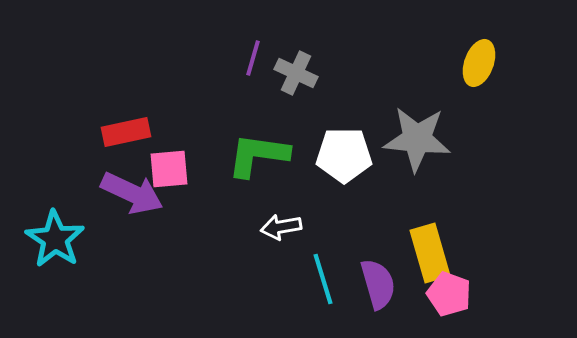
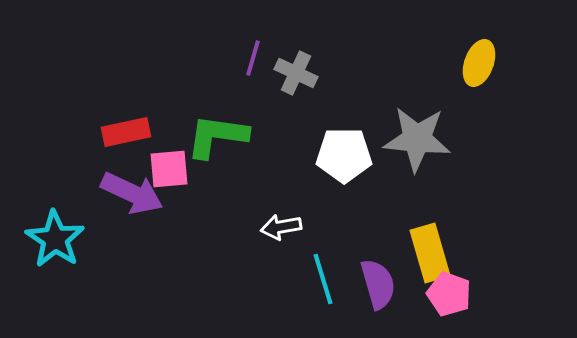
green L-shape: moved 41 px left, 19 px up
